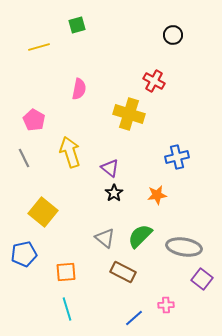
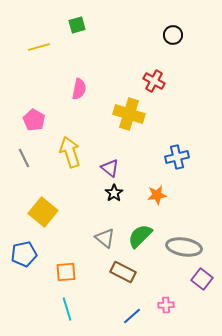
blue line: moved 2 px left, 2 px up
